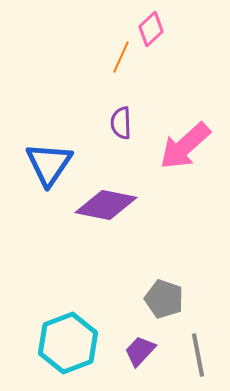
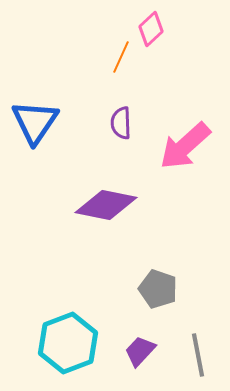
blue triangle: moved 14 px left, 42 px up
gray pentagon: moved 6 px left, 10 px up
